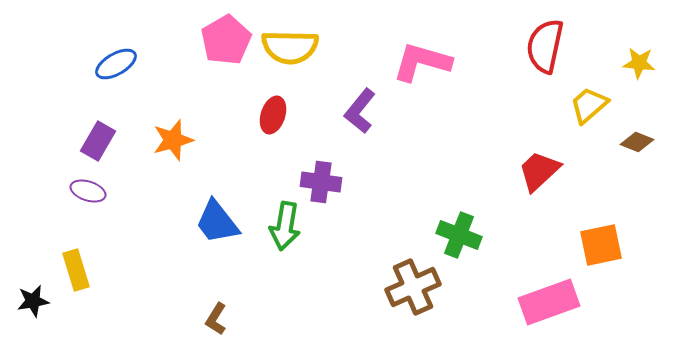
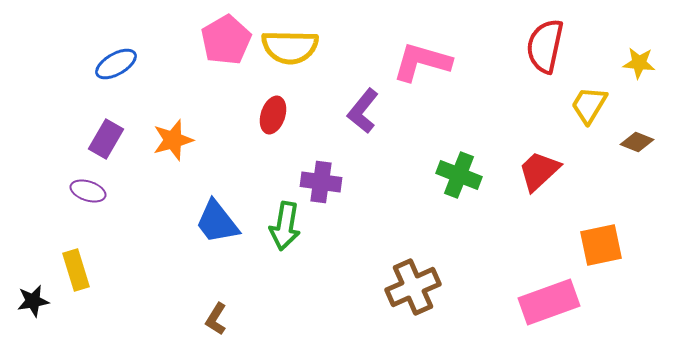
yellow trapezoid: rotated 18 degrees counterclockwise
purple L-shape: moved 3 px right
purple rectangle: moved 8 px right, 2 px up
green cross: moved 60 px up
